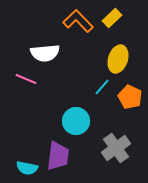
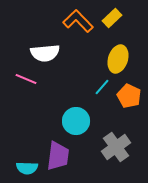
orange pentagon: moved 1 px left, 1 px up
gray cross: moved 1 px up
cyan semicircle: rotated 10 degrees counterclockwise
